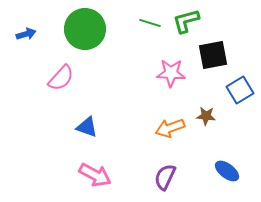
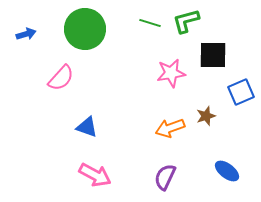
black square: rotated 12 degrees clockwise
pink star: rotated 12 degrees counterclockwise
blue square: moved 1 px right, 2 px down; rotated 8 degrees clockwise
brown star: rotated 24 degrees counterclockwise
